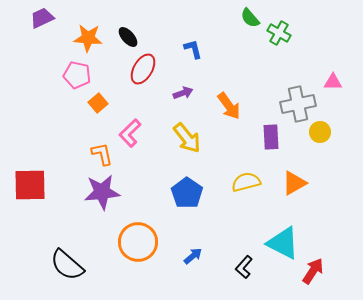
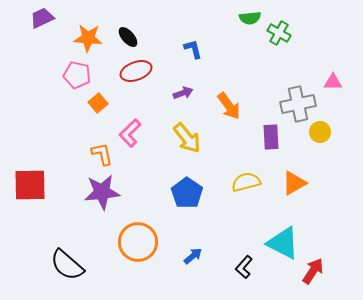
green semicircle: rotated 55 degrees counterclockwise
red ellipse: moved 7 px left, 2 px down; rotated 40 degrees clockwise
